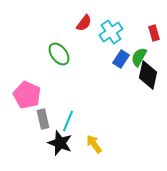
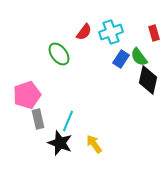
red semicircle: moved 9 px down
cyan cross: rotated 15 degrees clockwise
green semicircle: rotated 66 degrees counterclockwise
black diamond: moved 5 px down
pink pentagon: rotated 28 degrees clockwise
gray rectangle: moved 5 px left
